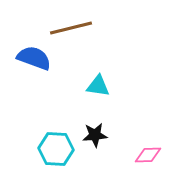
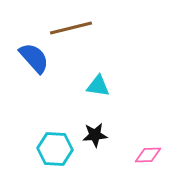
blue semicircle: rotated 28 degrees clockwise
cyan hexagon: moved 1 px left
